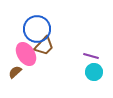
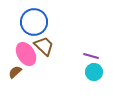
blue circle: moved 3 px left, 7 px up
brown trapezoid: rotated 90 degrees counterclockwise
